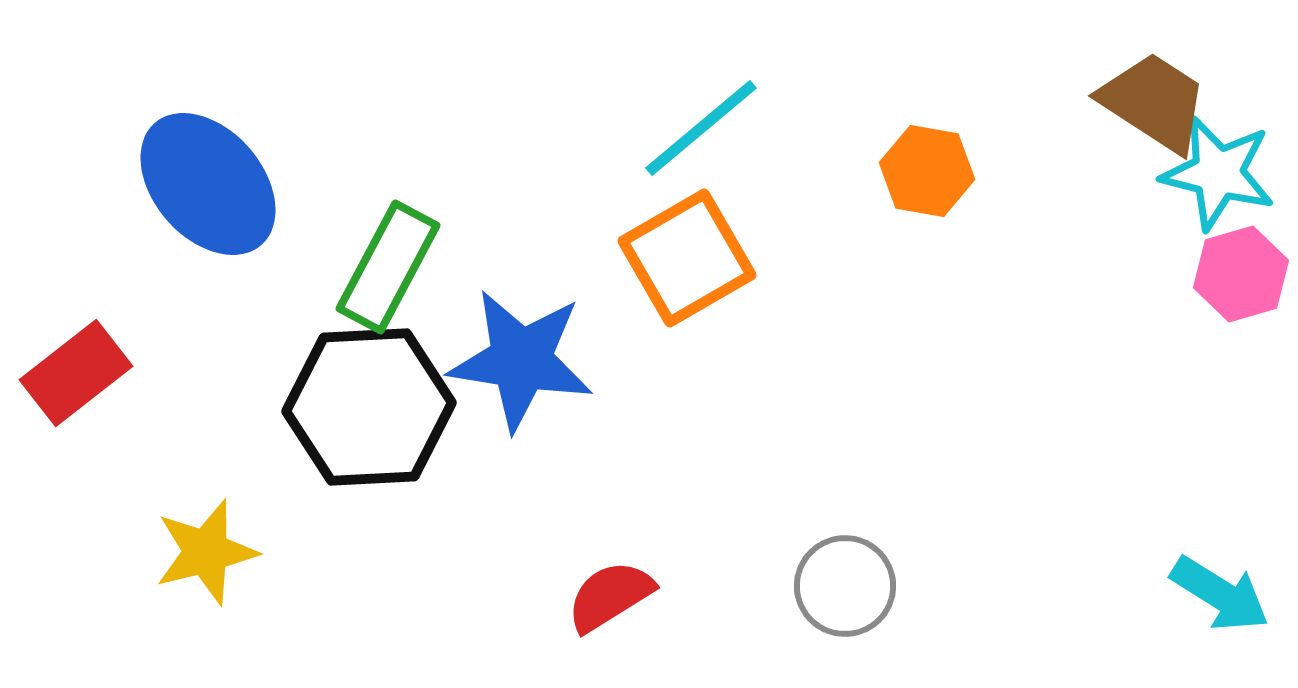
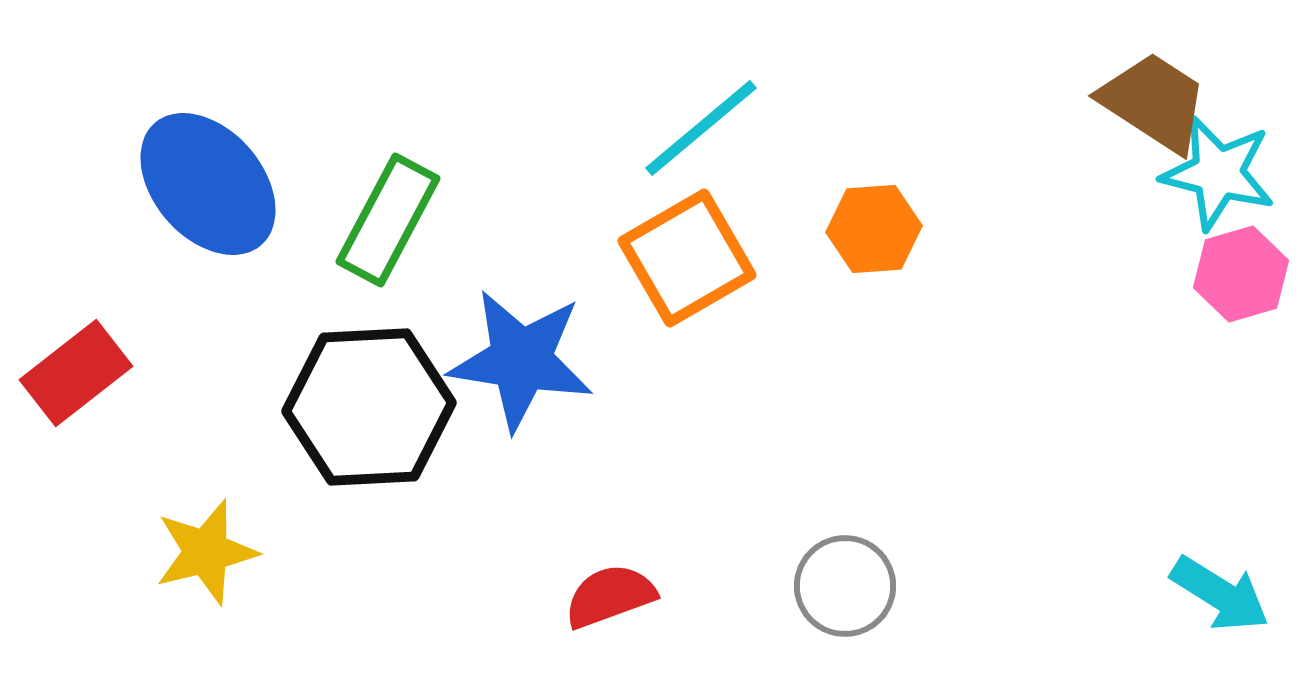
orange hexagon: moved 53 px left, 58 px down; rotated 14 degrees counterclockwise
green rectangle: moved 47 px up
red semicircle: rotated 12 degrees clockwise
